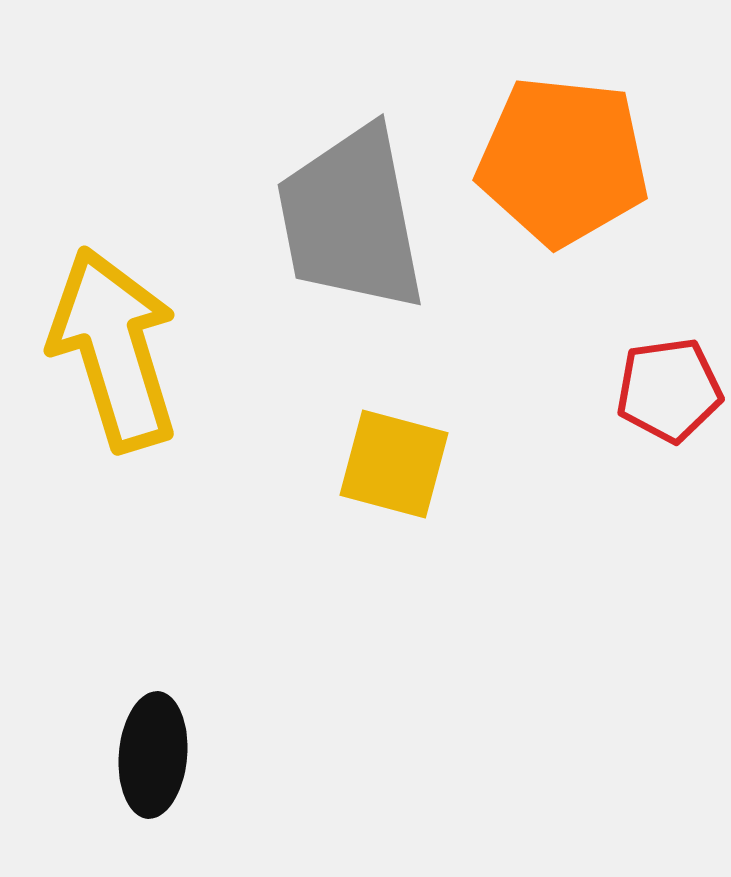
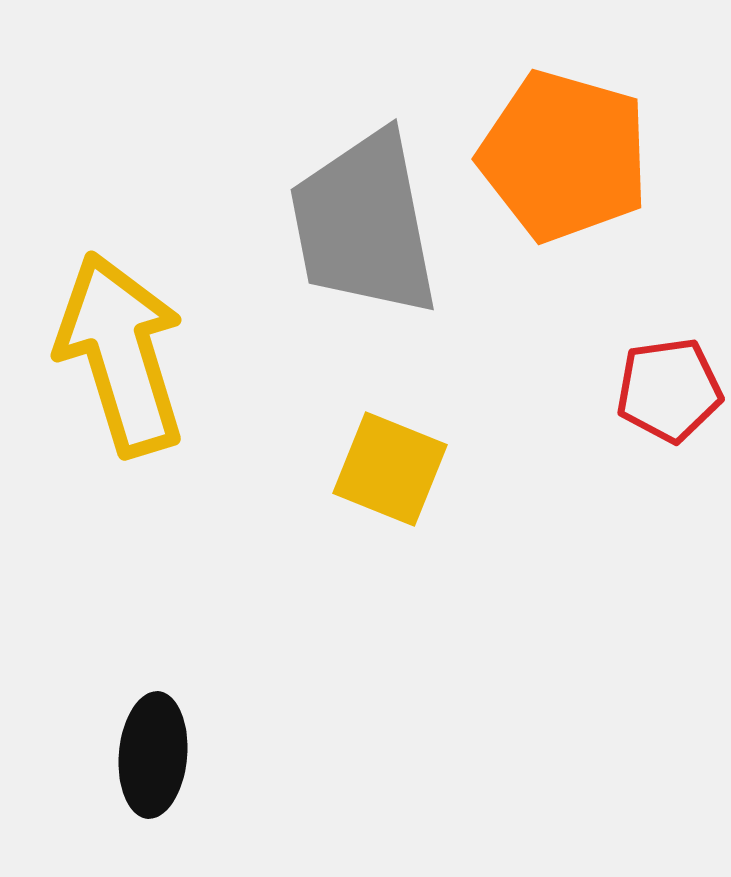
orange pentagon: moved 1 px right, 5 px up; rotated 10 degrees clockwise
gray trapezoid: moved 13 px right, 5 px down
yellow arrow: moved 7 px right, 5 px down
yellow square: moved 4 px left, 5 px down; rotated 7 degrees clockwise
